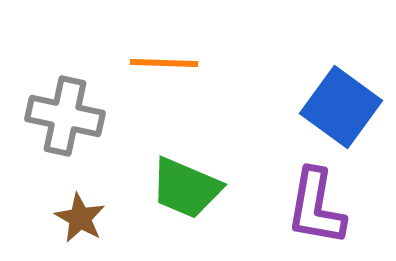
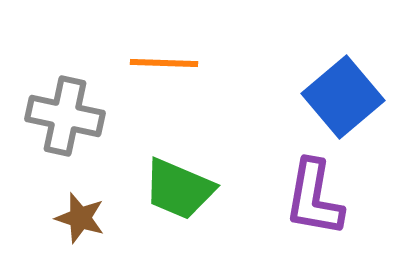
blue square: moved 2 px right, 10 px up; rotated 14 degrees clockwise
green trapezoid: moved 7 px left, 1 px down
purple L-shape: moved 2 px left, 9 px up
brown star: rotated 12 degrees counterclockwise
